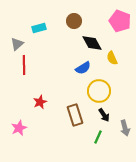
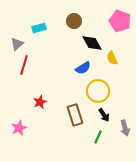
red line: rotated 18 degrees clockwise
yellow circle: moved 1 px left
